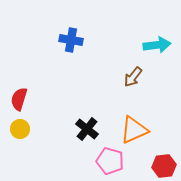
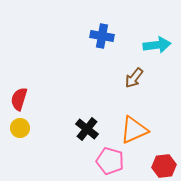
blue cross: moved 31 px right, 4 px up
brown arrow: moved 1 px right, 1 px down
yellow circle: moved 1 px up
